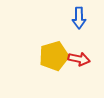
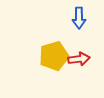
red arrow: rotated 20 degrees counterclockwise
